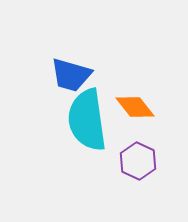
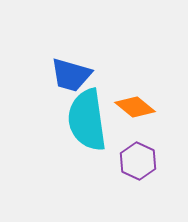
orange diamond: rotated 12 degrees counterclockwise
